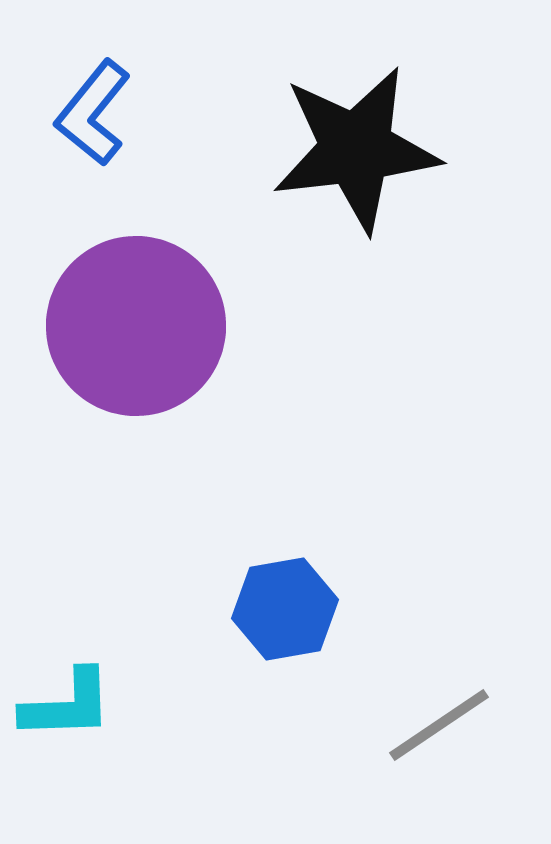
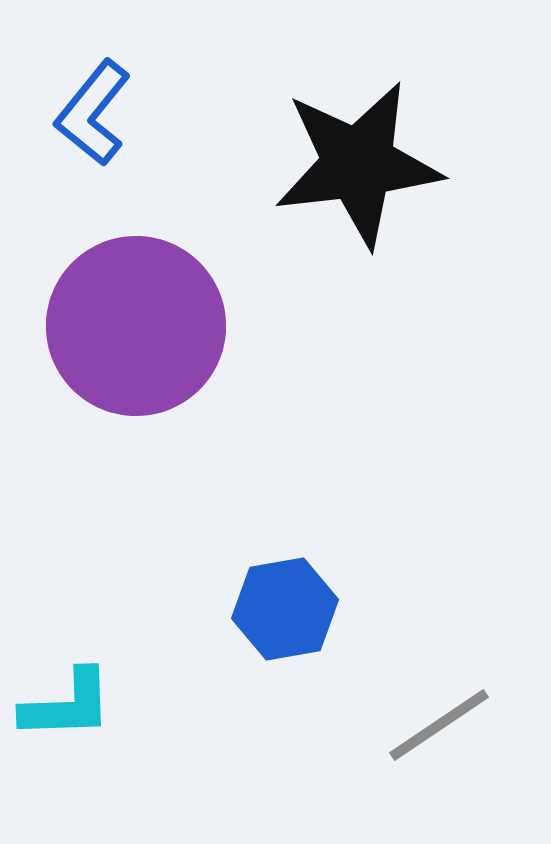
black star: moved 2 px right, 15 px down
